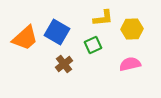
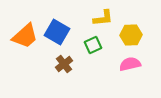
yellow hexagon: moved 1 px left, 6 px down
orange trapezoid: moved 2 px up
